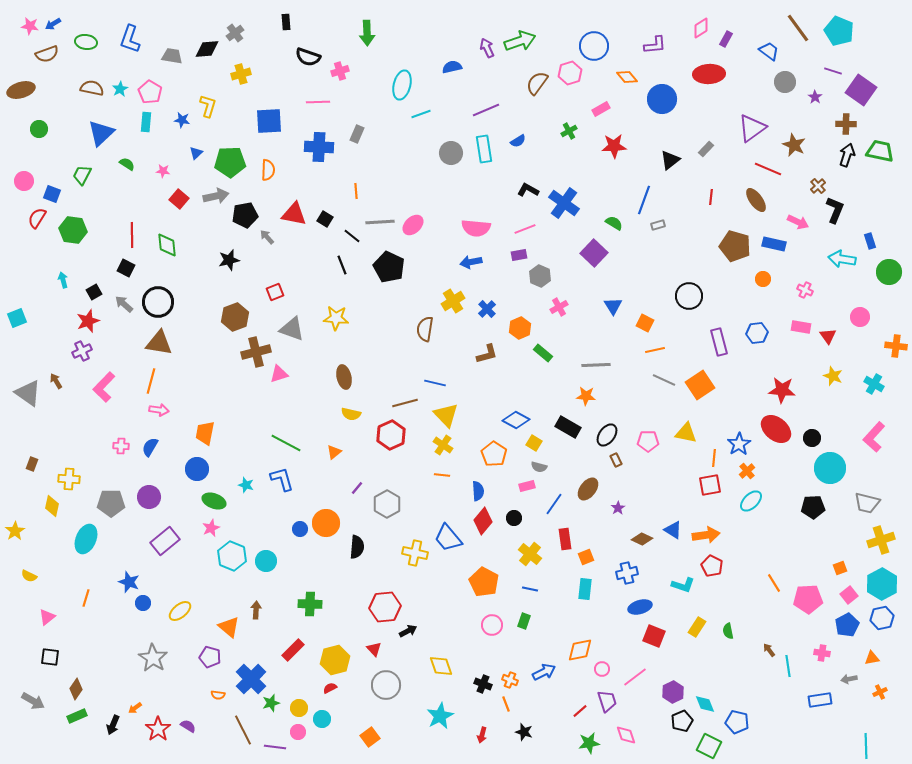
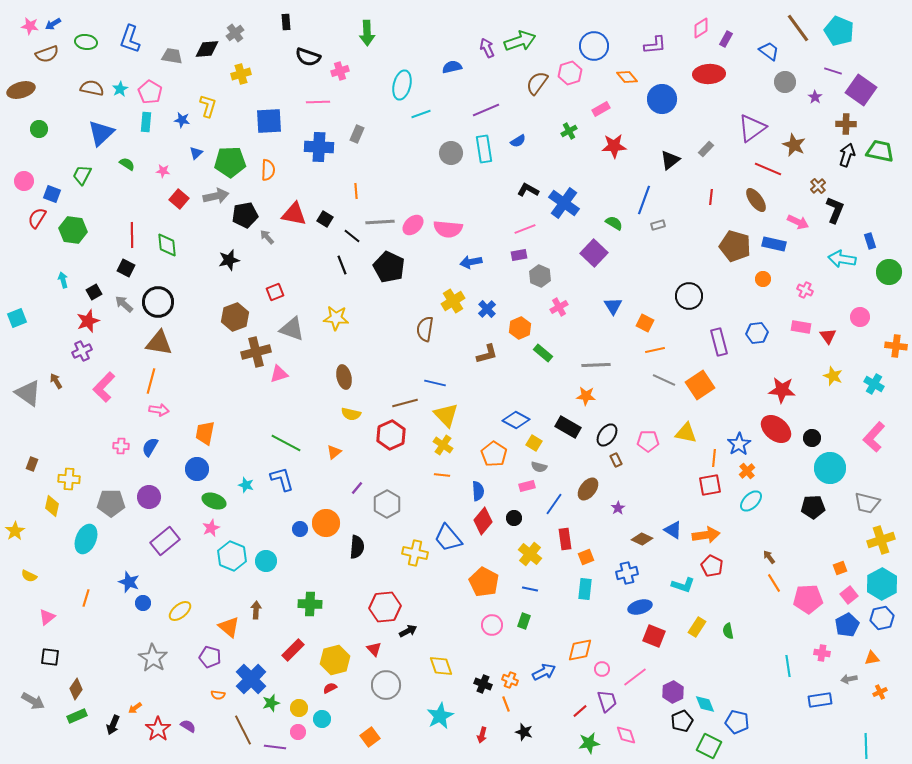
pink semicircle at (476, 228): moved 28 px left, 1 px down
brown arrow at (769, 650): moved 93 px up
